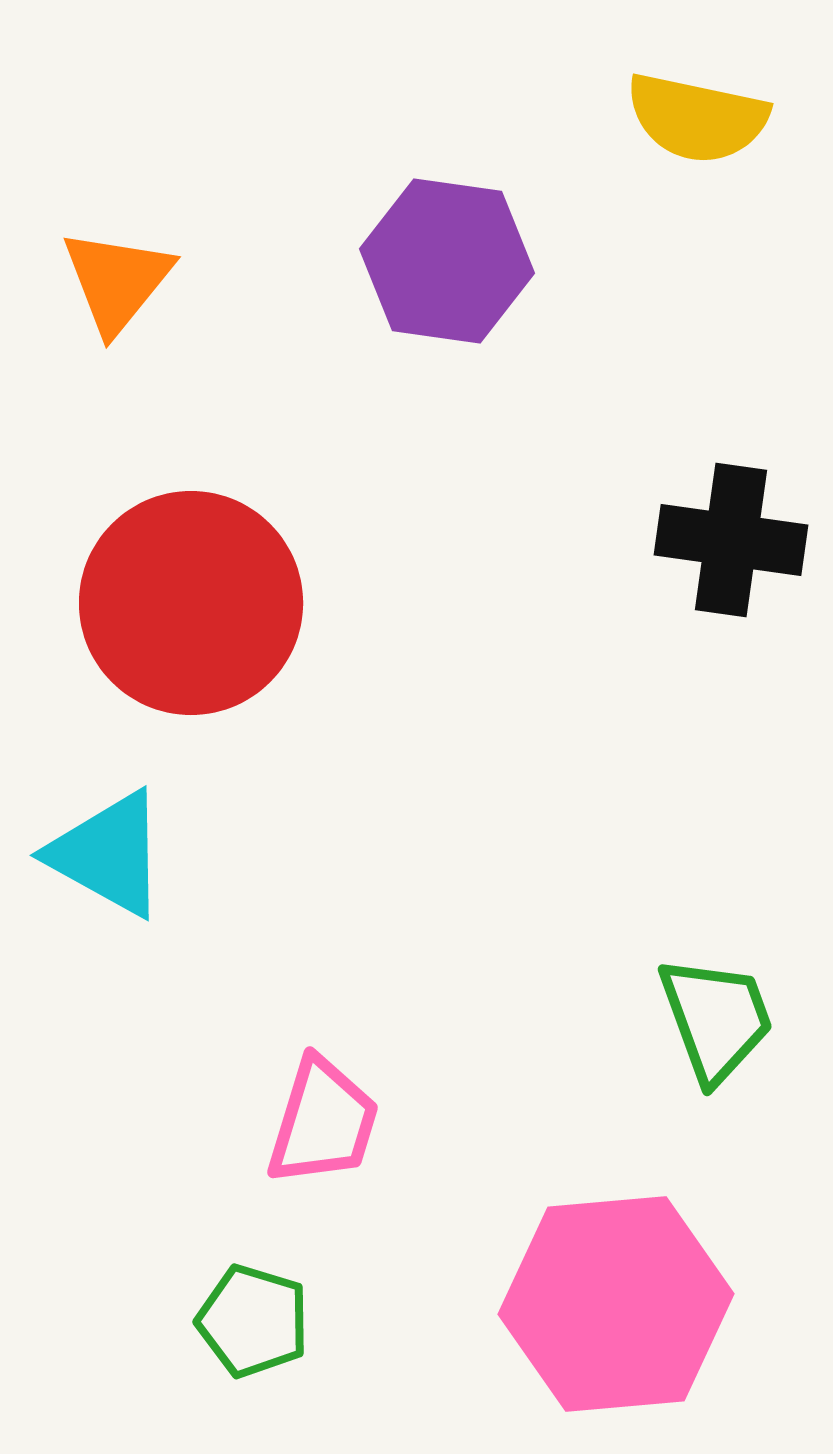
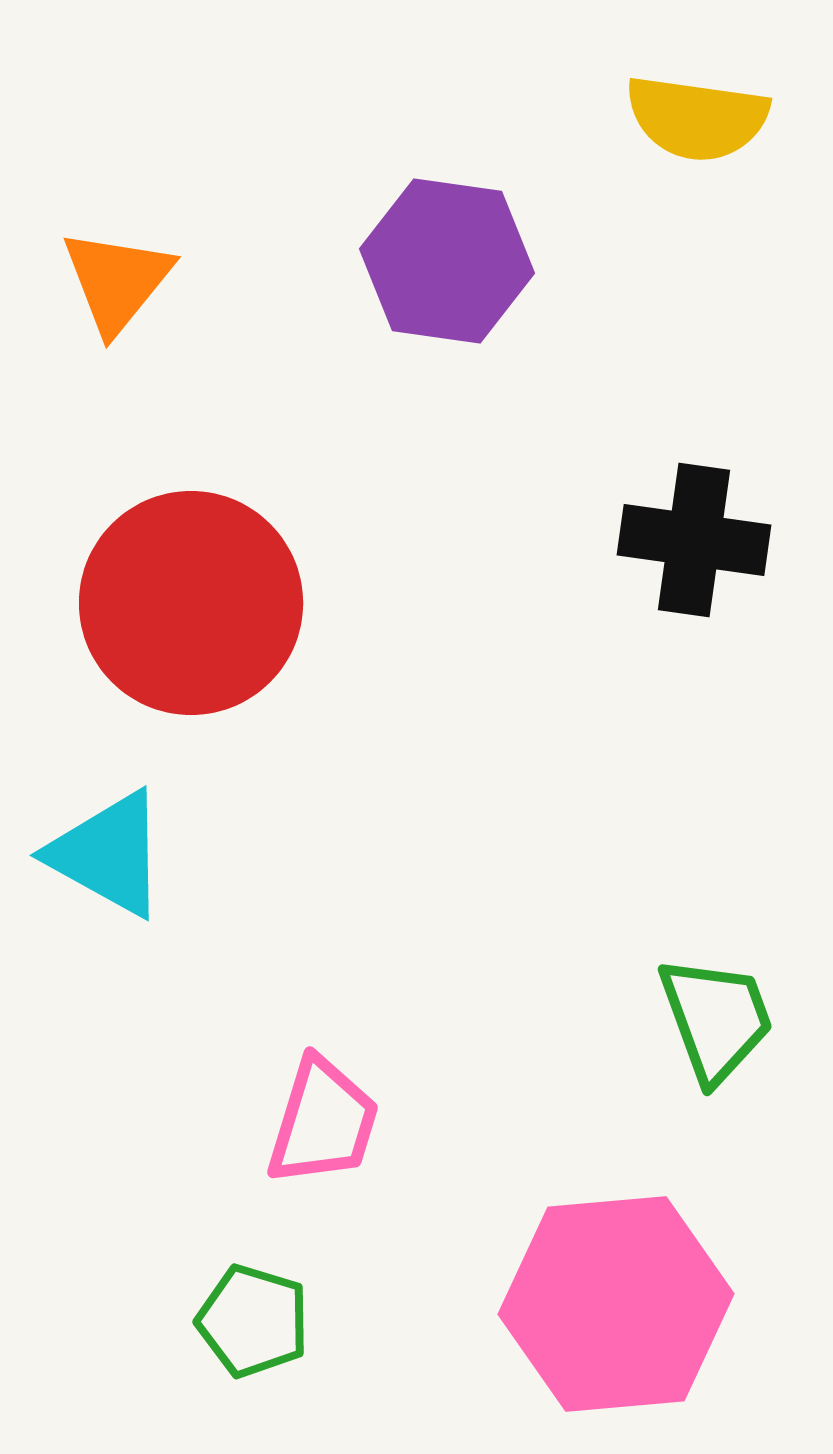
yellow semicircle: rotated 4 degrees counterclockwise
black cross: moved 37 px left
